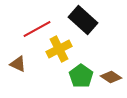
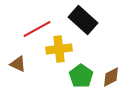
yellow cross: rotated 20 degrees clockwise
brown diamond: rotated 60 degrees counterclockwise
